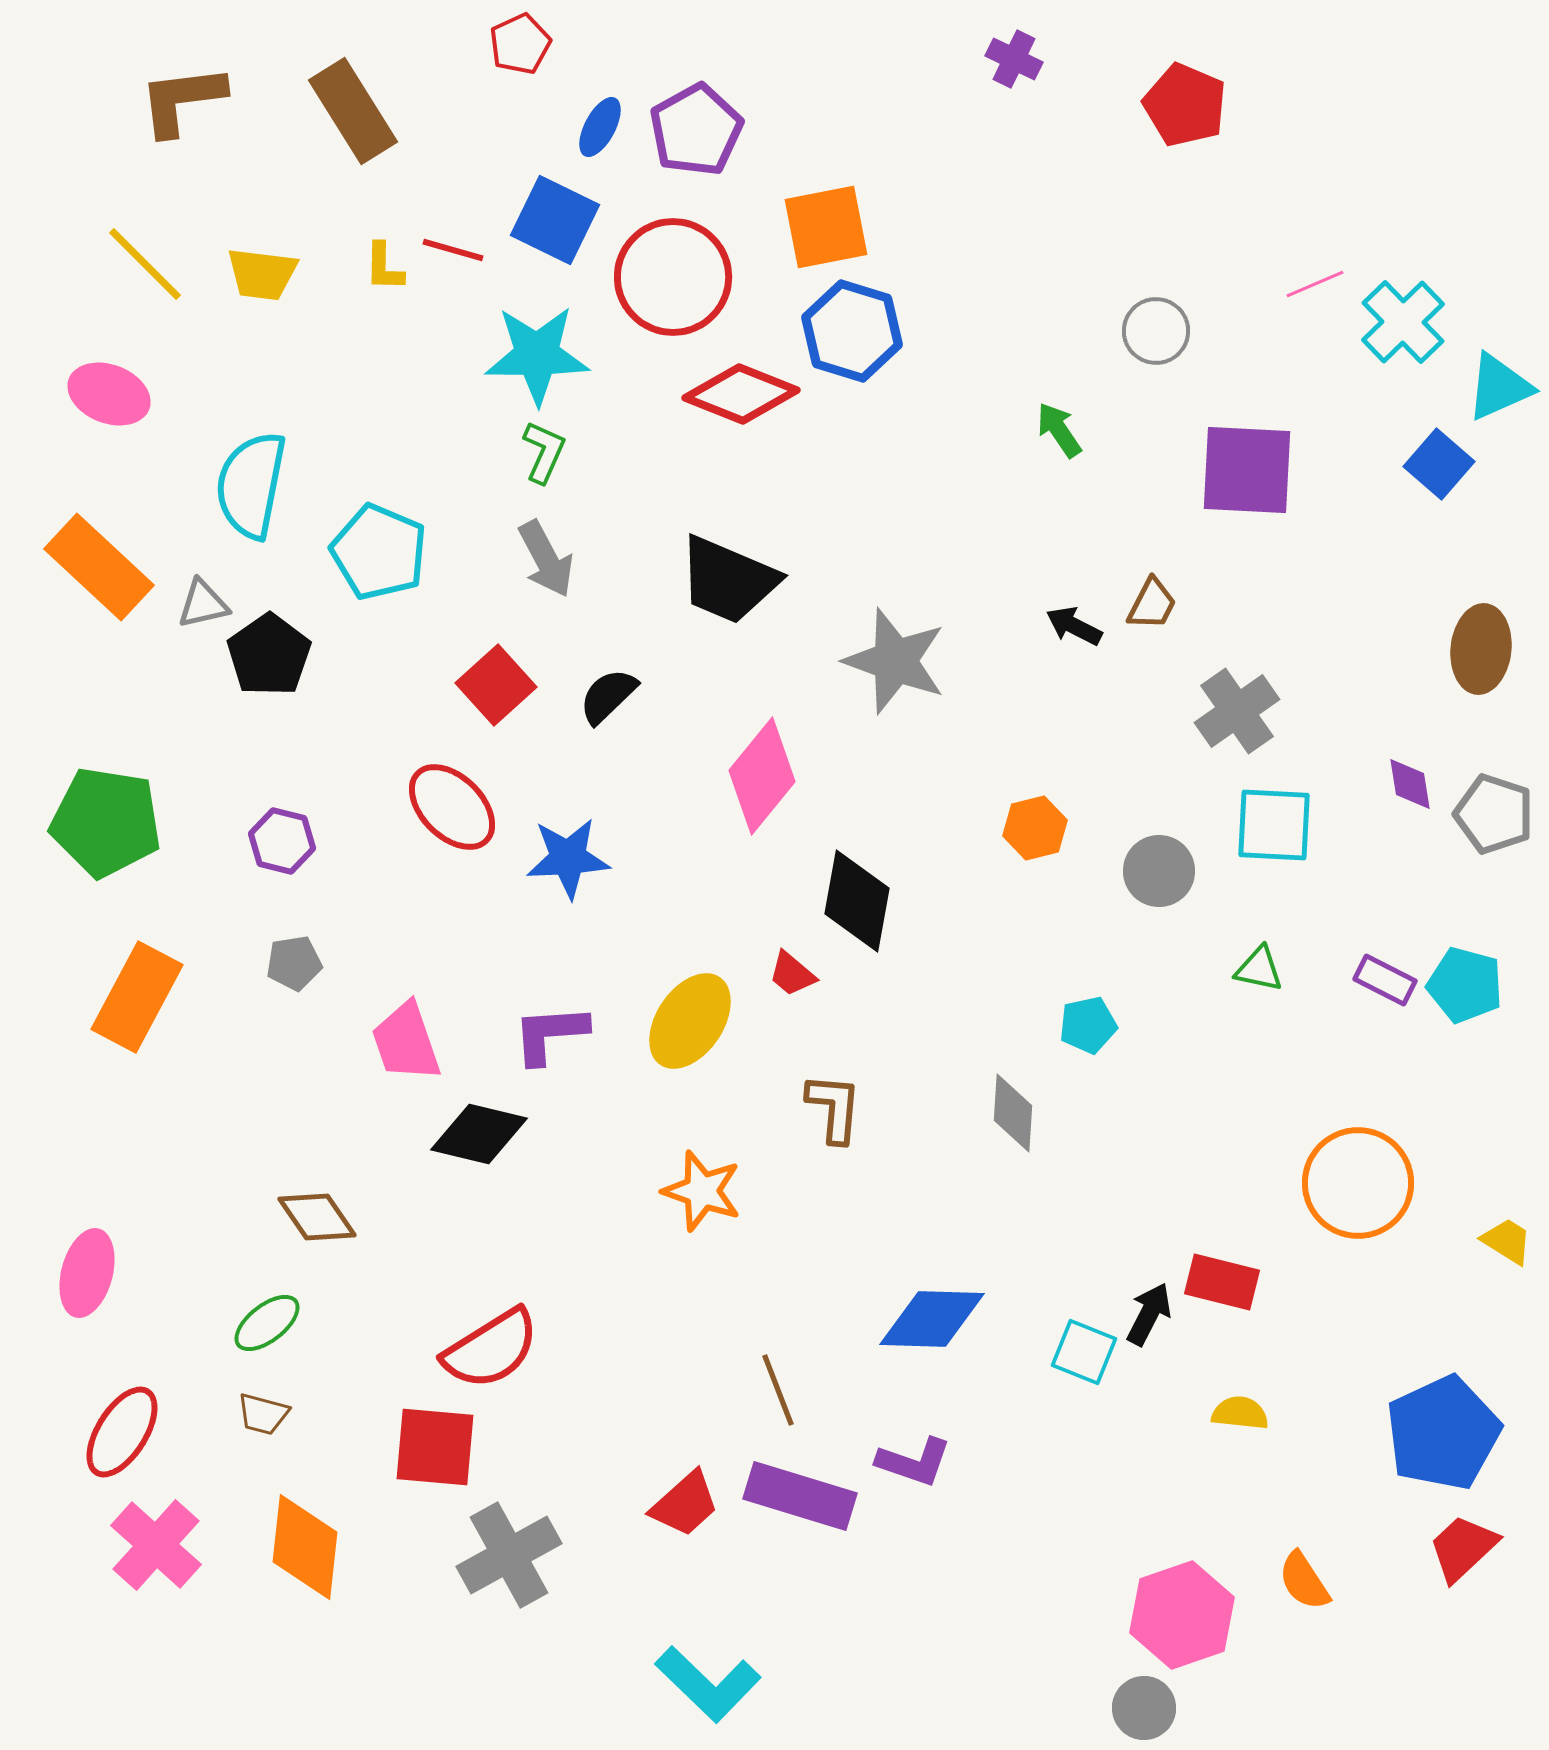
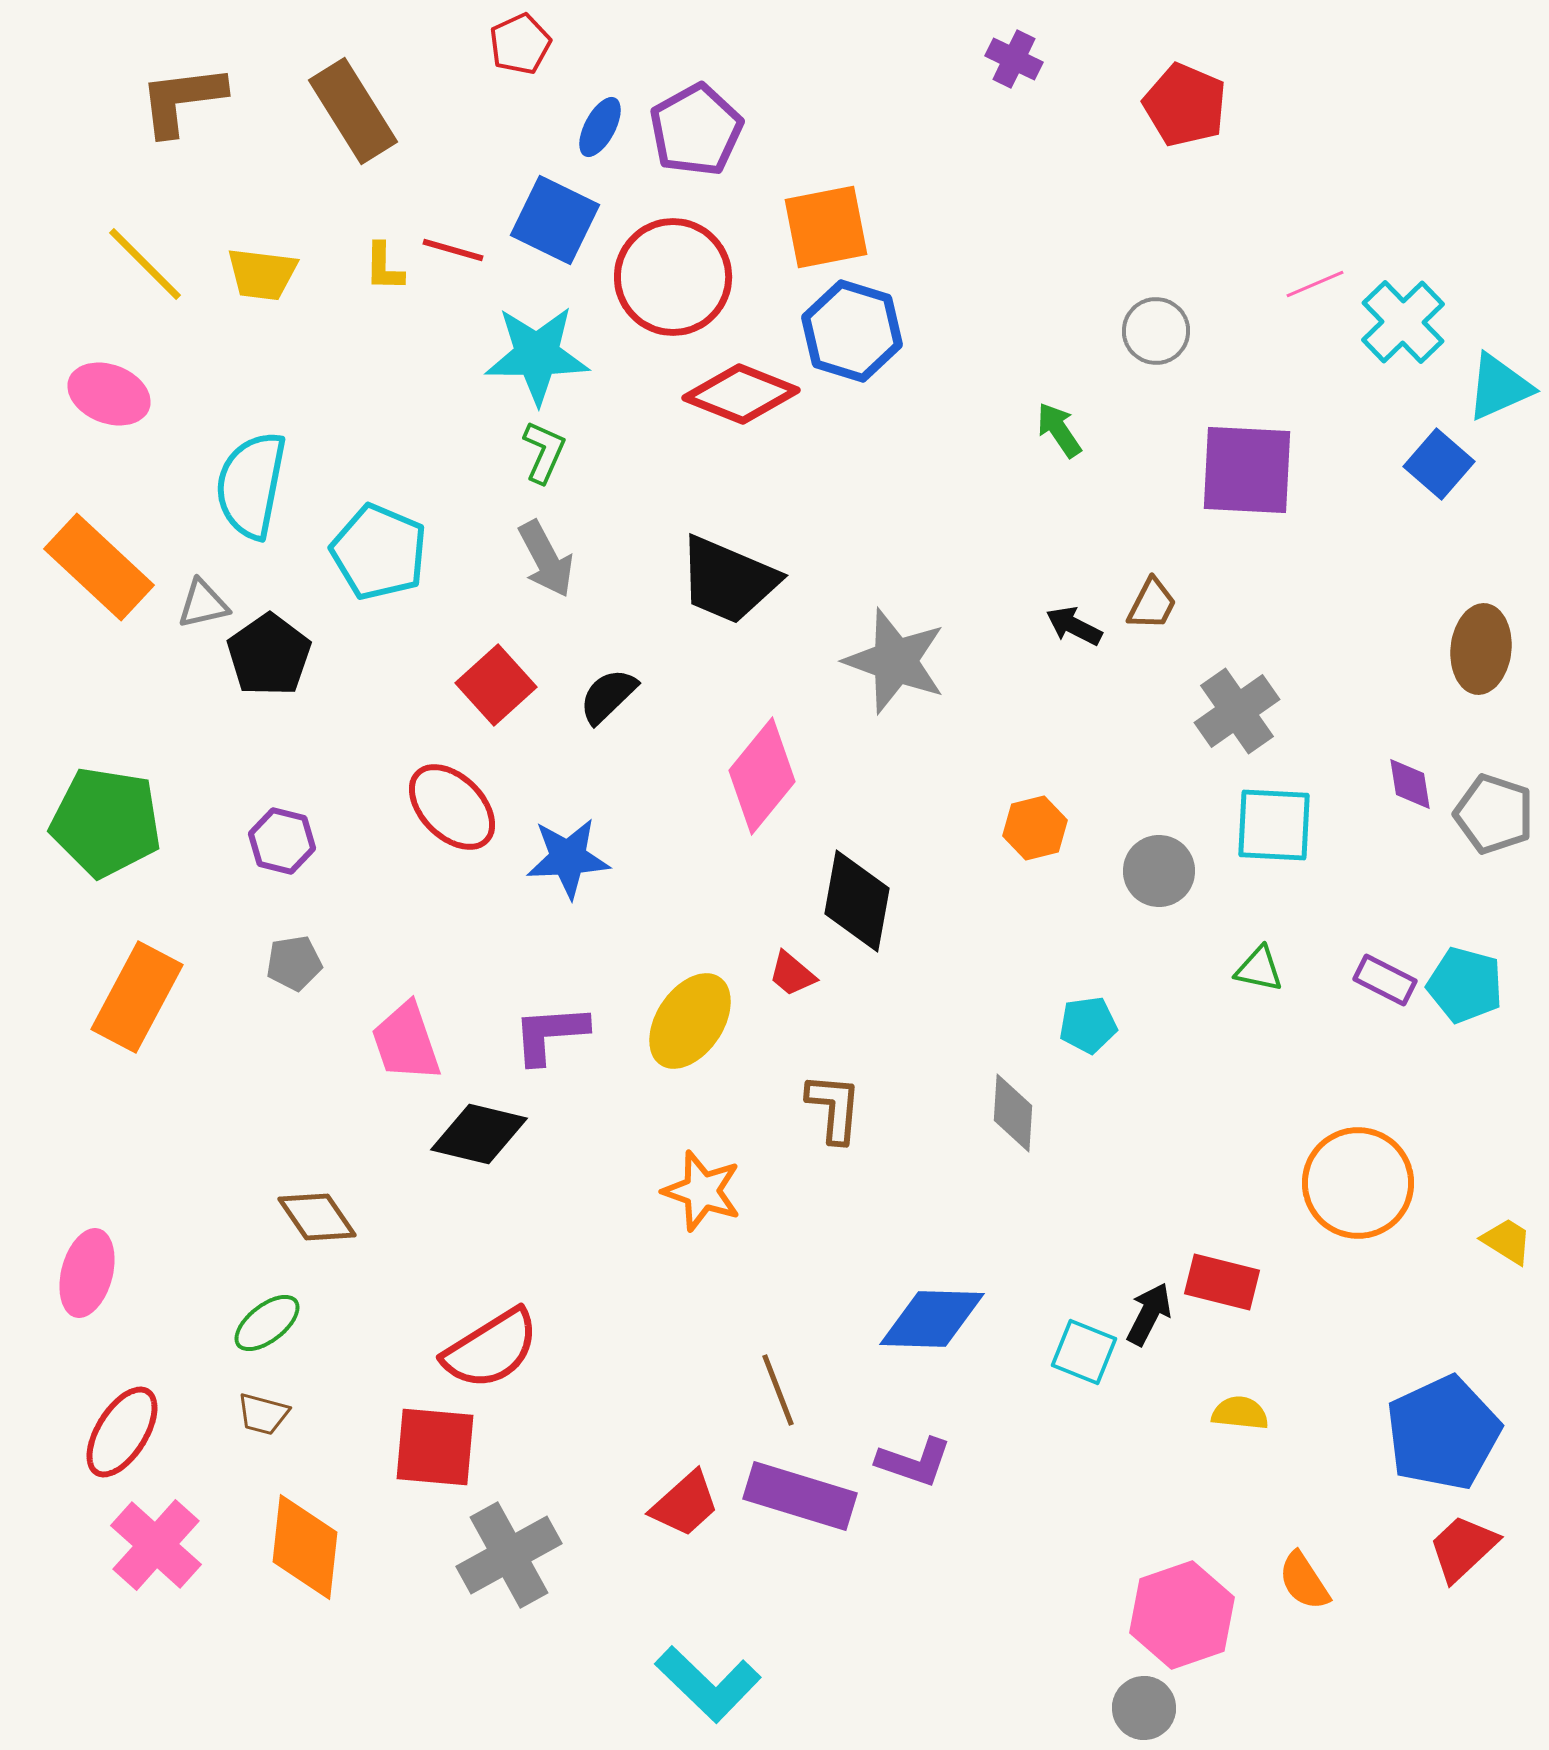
cyan pentagon at (1088, 1025): rotated 4 degrees clockwise
